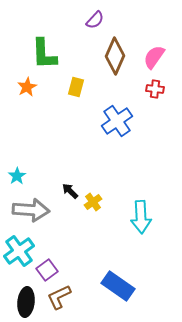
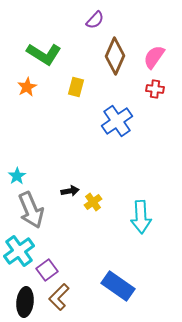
green L-shape: rotated 56 degrees counterclockwise
black arrow: rotated 126 degrees clockwise
gray arrow: rotated 63 degrees clockwise
brown L-shape: rotated 20 degrees counterclockwise
black ellipse: moved 1 px left
